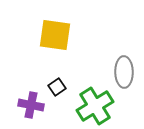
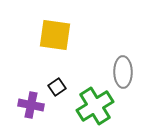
gray ellipse: moved 1 px left
